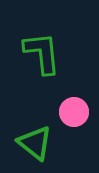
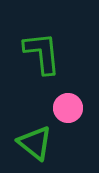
pink circle: moved 6 px left, 4 px up
